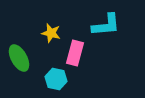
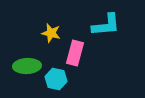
green ellipse: moved 8 px right, 8 px down; rotated 64 degrees counterclockwise
